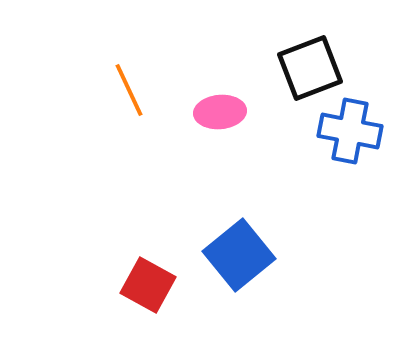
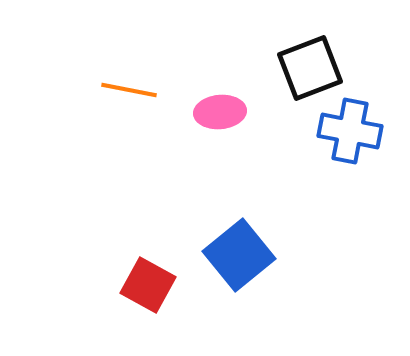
orange line: rotated 54 degrees counterclockwise
